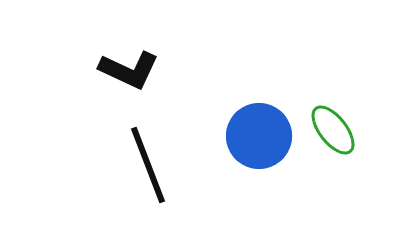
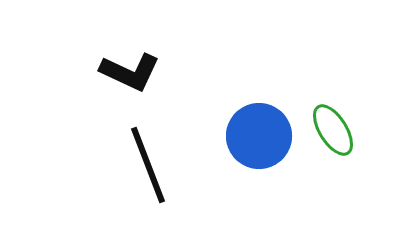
black L-shape: moved 1 px right, 2 px down
green ellipse: rotated 6 degrees clockwise
